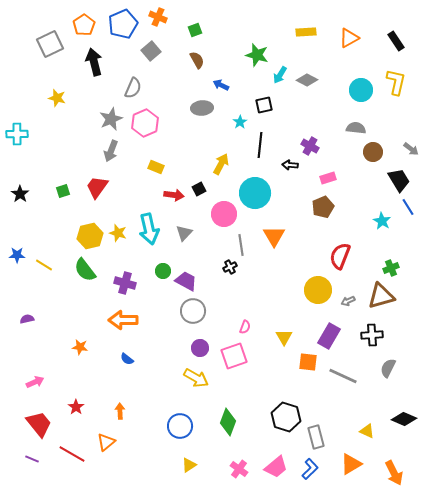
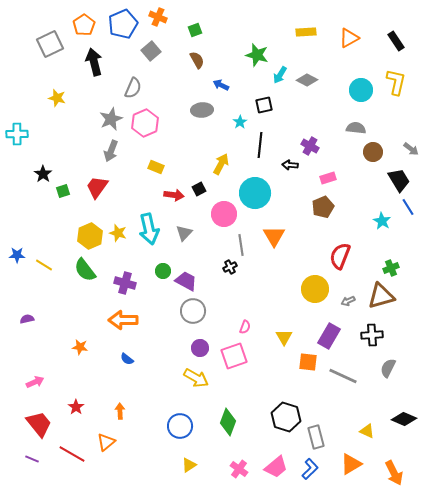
gray ellipse at (202, 108): moved 2 px down
black star at (20, 194): moved 23 px right, 20 px up
yellow hexagon at (90, 236): rotated 10 degrees counterclockwise
yellow circle at (318, 290): moved 3 px left, 1 px up
